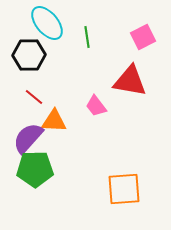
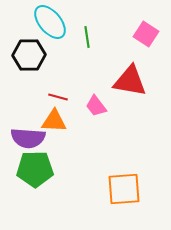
cyan ellipse: moved 3 px right, 1 px up
pink square: moved 3 px right, 3 px up; rotated 30 degrees counterclockwise
red line: moved 24 px right; rotated 24 degrees counterclockwise
purple semicircle: rotated 128 degrees counterclockwise
